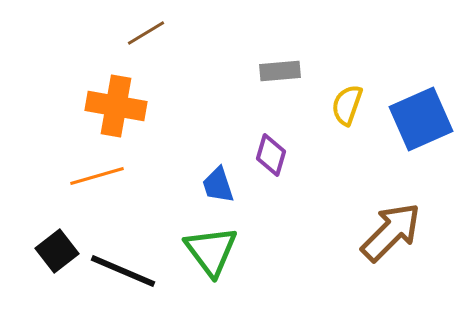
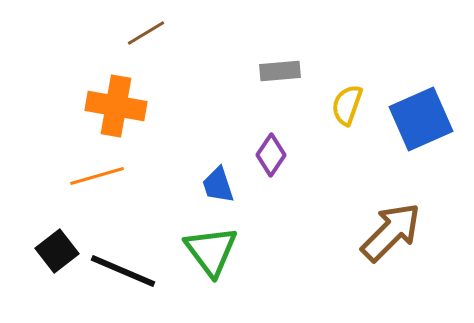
purple diamond: rotated 18 degrees clockwise
